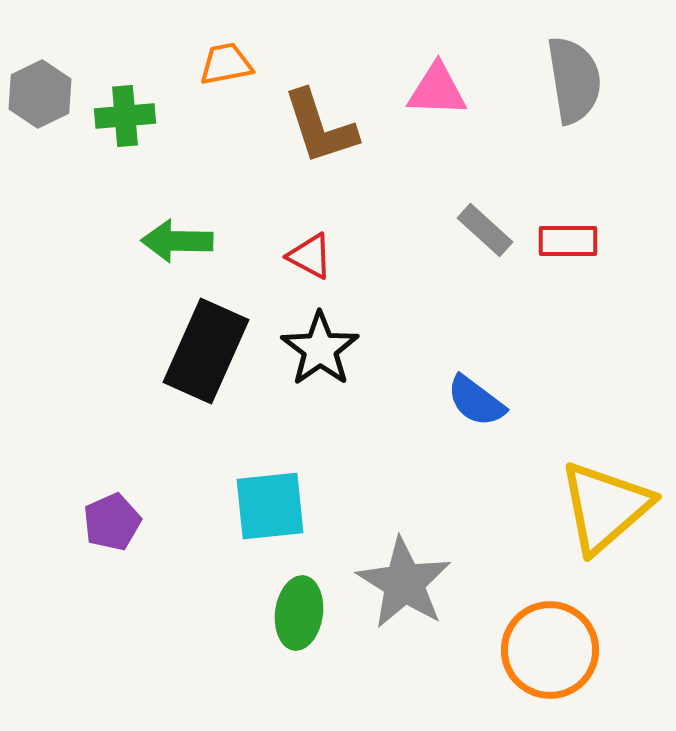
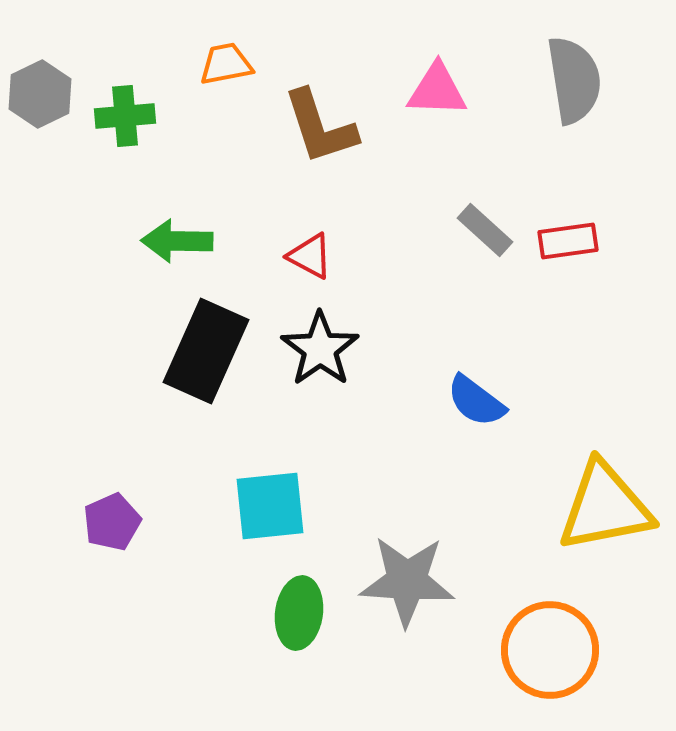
red rectangle: rotated 8 degrees counterclockwise
yellow triangle: rotated 30 degrees clockwise
gray star: moved 3 px right, 2 px up; rotated 28 degrees counterclockwise
